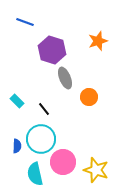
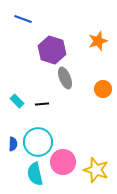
blue line: moved 2 px left, 3 px up
orange circle: moved 14 px right, 8 px up
black line: moved 2 px left, 5 px up; rotated 56 degrees counterclockwise
cyan circle: moved 3 px left, 3 px down
blue semicircle: moved 4 px left, 2 px up
